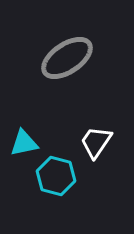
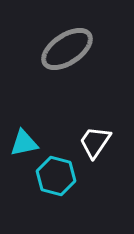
gray ellipse: moved 9 px up
white trapezoid: moved 1 px left
